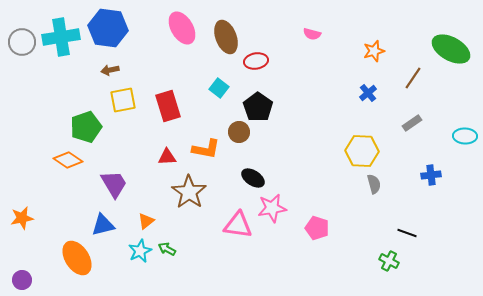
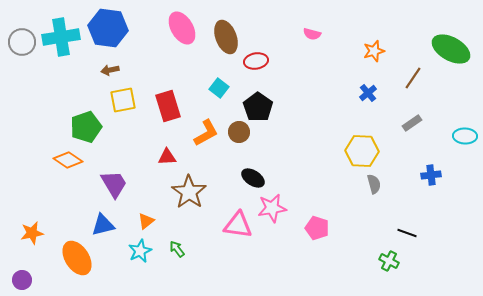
orange L-shape at (206, 149): moved 16 px up; rotated 40 degrees counterclockwise
orange star at (22, 218): moved 10 px right, 15 px down
green arrow at (167, 249): moved 10 px right; rotated 24 degrees clockwise
